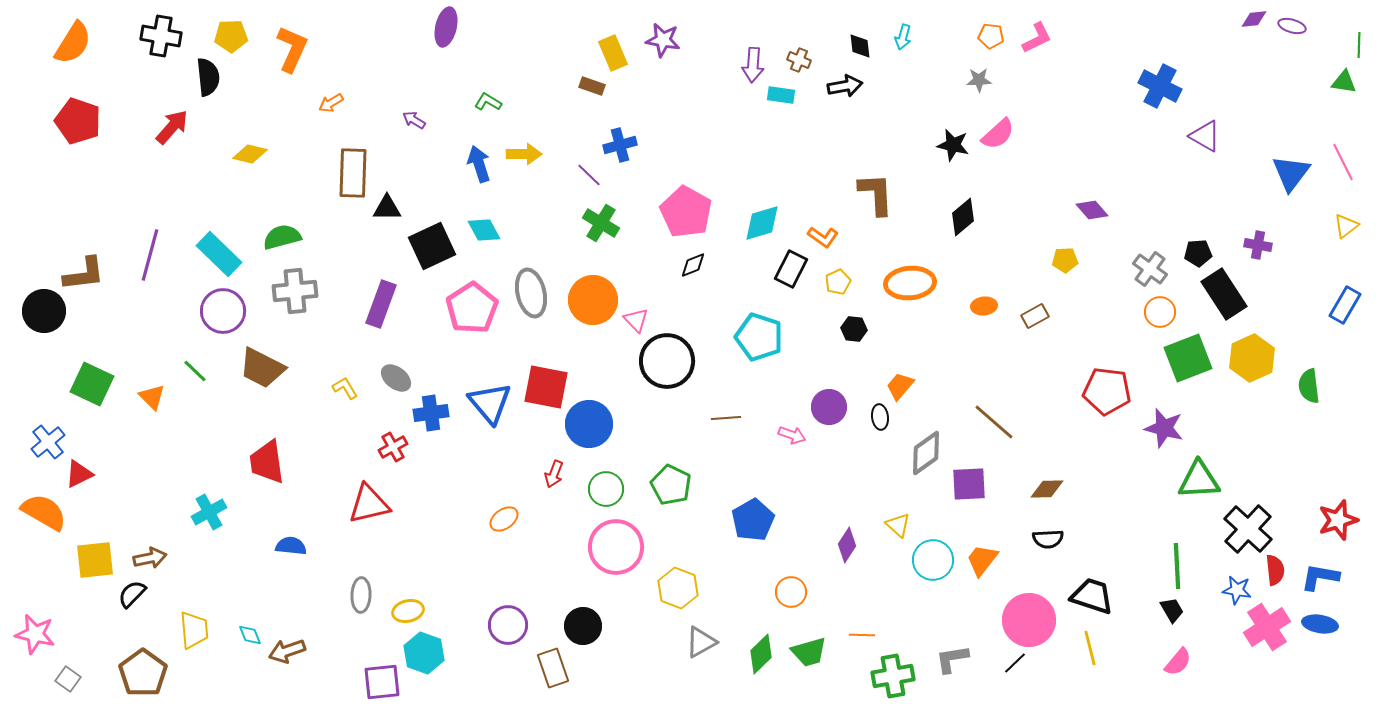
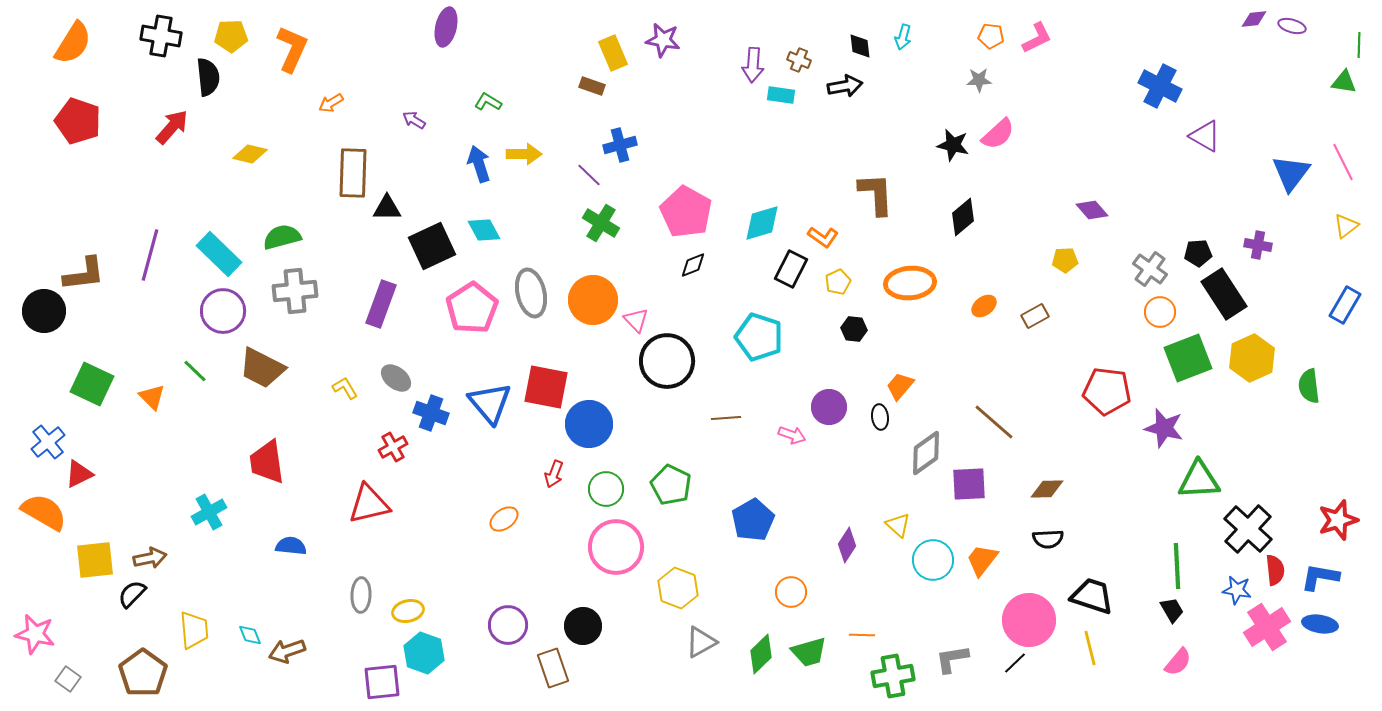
orange ellipse at (984, 306): rotated 30 degrees counterclockwise
blue cross at (431, 413): rotated 28 degrees clockwise
